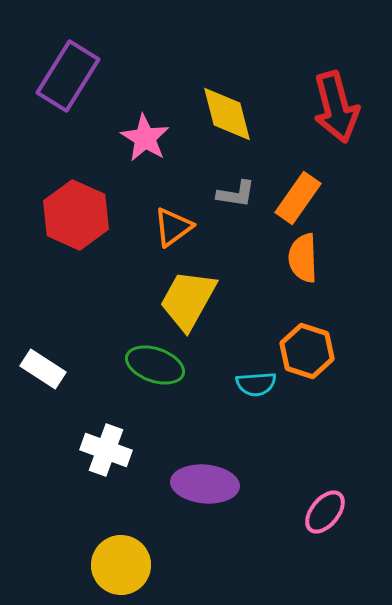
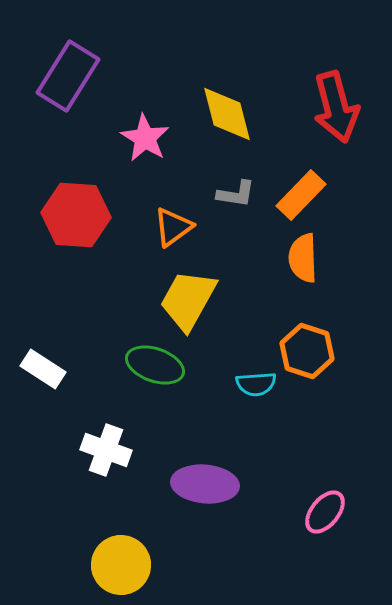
orange rectangle: moved 3 px right, 3 px up; rotated 9 degrees clockwise
red hexagon: rotated 20 degrees counterclockwise
